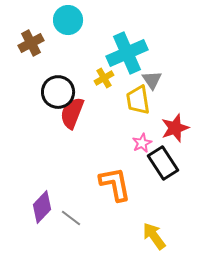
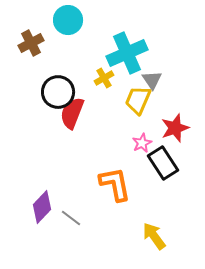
yellow trapezoid: rotated 32 degrees clockwise
